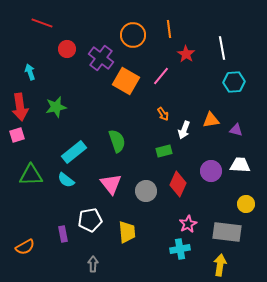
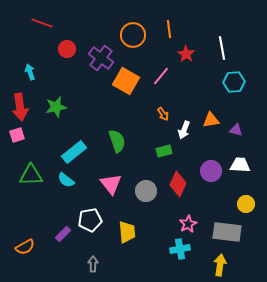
purple rectangle: rotated 56 degrees clockwise
